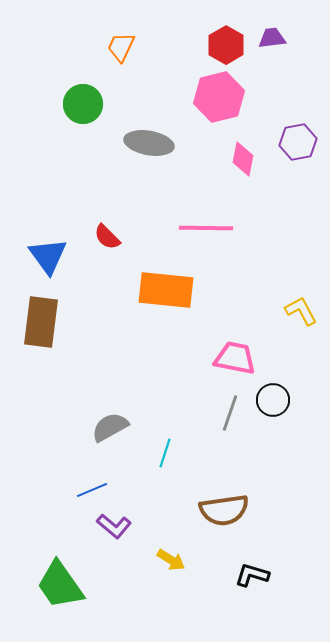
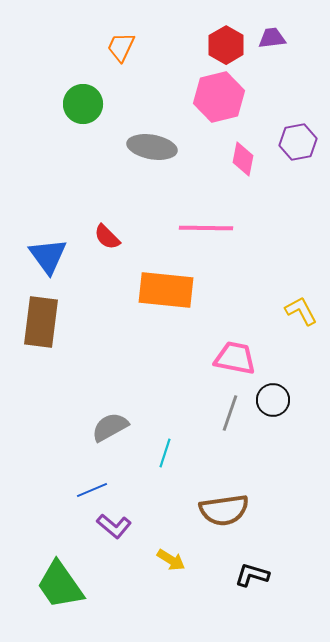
gray ellipse: moved 3 px right, 4 px down
